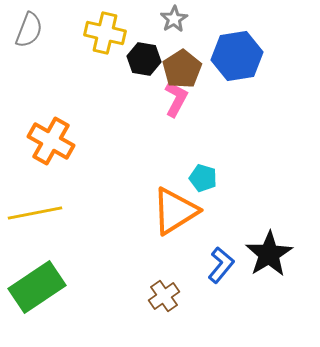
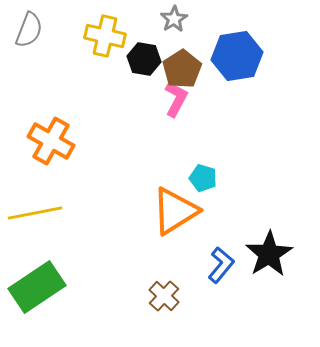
yellow cross: moved 3 px down
brown cross: rotated 12 degrees counterclockwise
